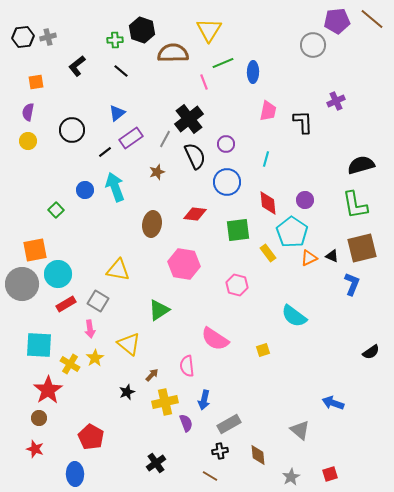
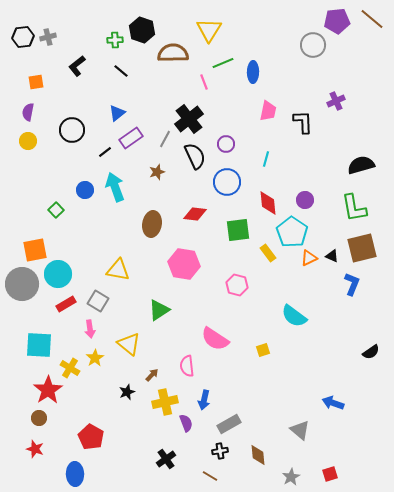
green L-shape at (355, 205): moved 1 px left, 3 px down
yellow cross at (70, 364): moved 4 px down
black cross at (156, 463): moved 10 px right, 4 px up
